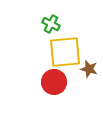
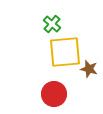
green cross: moved 1 px right; rotated 12 degrees clockwise
red circle: moved 12 px down
